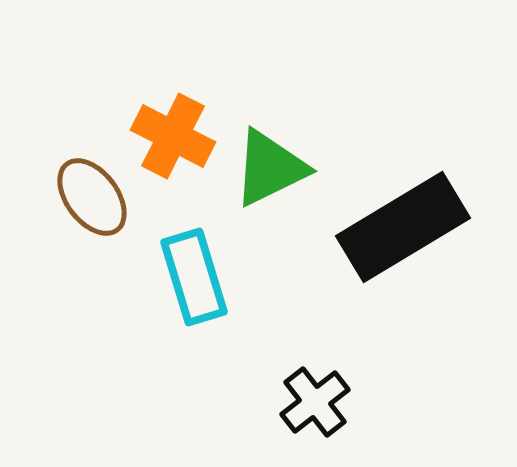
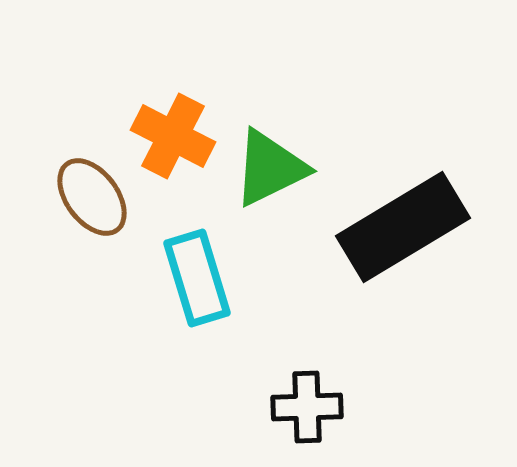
cyan rectangle: moved 3 px right, 1 px down
black cross: moved 8 px left, 5 px down; rotated 36 degrees clockwise
